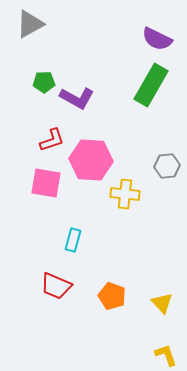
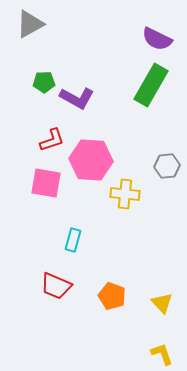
yellow L-shape: moved 4 px left, 1 px up
